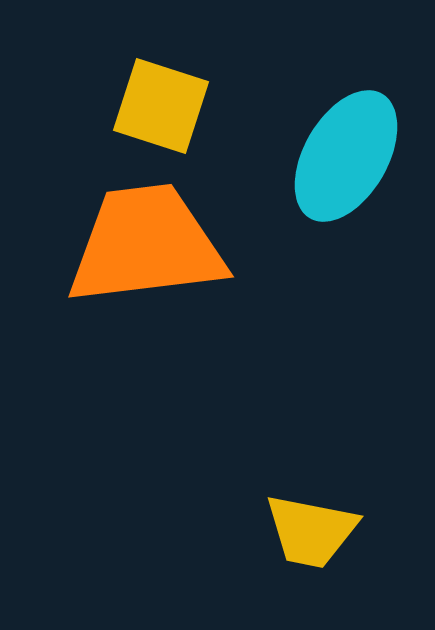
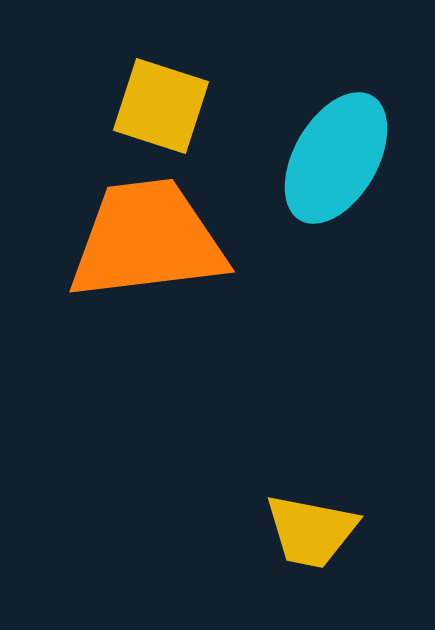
cyan ellipse: moved 10 px left, 2 px down
orange trapezoid: moved 1 px right, 5 px up
